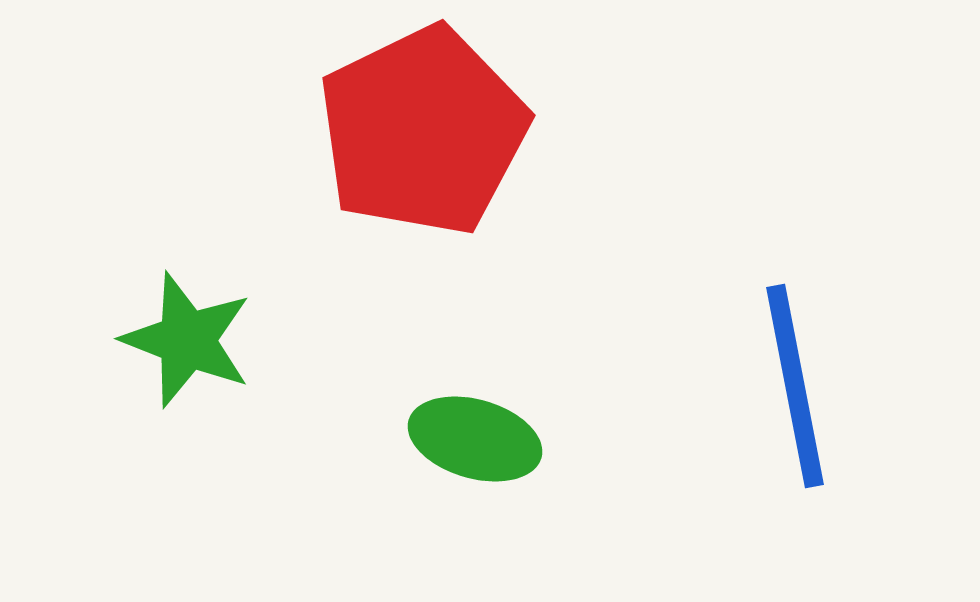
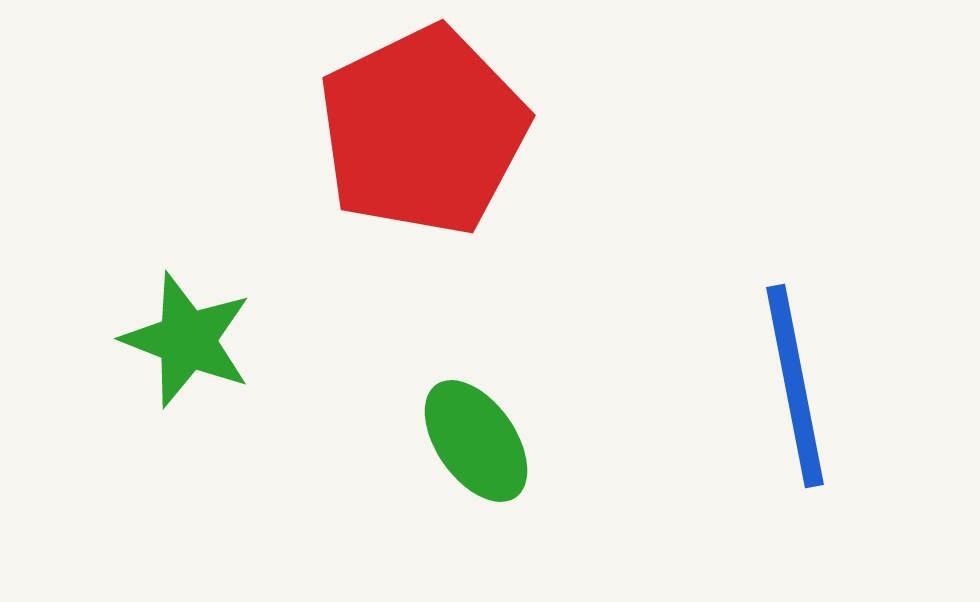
green ellipse: moved 1 px right, 2 px down; rotated 39 degrees clockwise
